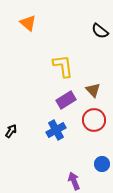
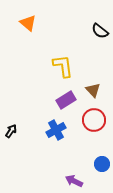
purple arrow: rotated 42 degrees counterclockwise
